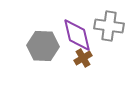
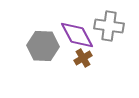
purple diamond: rotated 15 degrees counterclockwise
